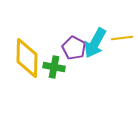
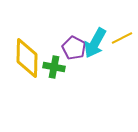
yellow line: rotated 20 degrees counterclockwise
